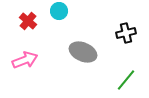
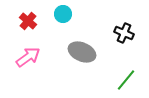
cyan circle: moved 4 px right, 3 px down
black cross: moved 2 px left; rotated 36 degrees clockwise
gray ellipse: moved 1 px left
pink arrow: moved 3 px right, 3 px up; rotated 15 degrees counterclockwise
